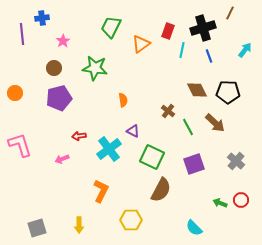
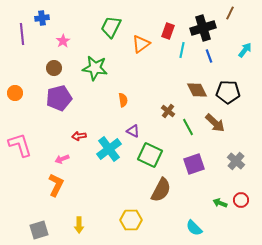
green square: moved 2 px left, 2 px up
orange L-shape: moved 45 px left, 6 px up
gray square: moved 2 px right, 2 px down
